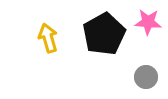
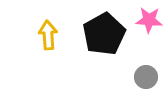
pink star: moved 1 px right, 2 px up
yellow arrow: moved 3 px up; rotated 12 degrees clockwise
